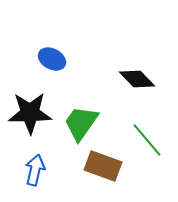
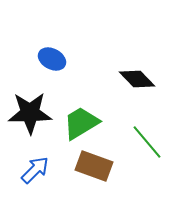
green trapezoid: rotated 24 degrees clockwise
green line: moved 2 px down
brown rectangle: moved 9 px left
blue arrow: rotated 32 degrees clockwise
